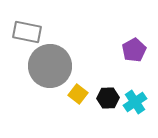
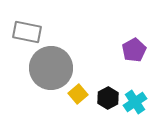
gray circle: moved 1 px right, 2 px down
yellow square: rotated 12 degrees clockwise
black hexagon: rotated 25 degrees counterclockwise
